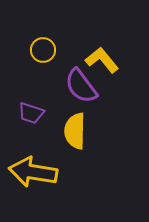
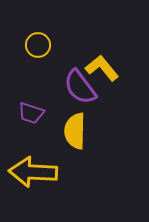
yellow circle: moved 5 px left, 5 px up
yellow L-shape: moved 8 px down
purple semicircle: moved 1 px left, 1 px down
yellow arrow: rotated 6 degrees counterclockwise
